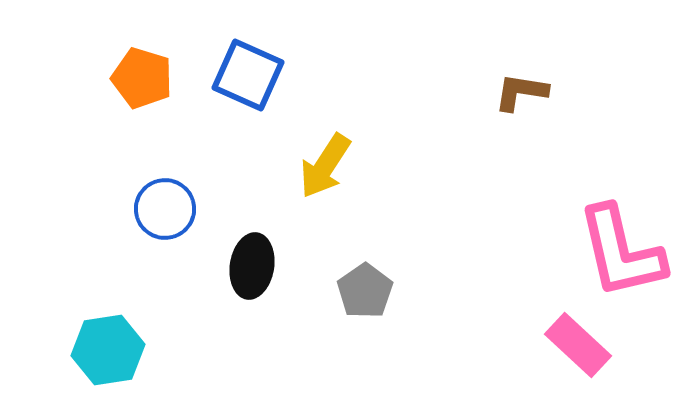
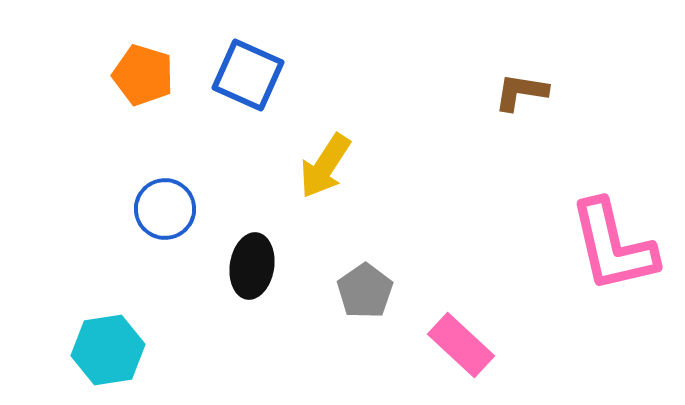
orange pentagon: moved 1 px right, 3 px up
pink L-shape: moved 8 px left, 6 px up
pink rectangle: moved 117 px left
